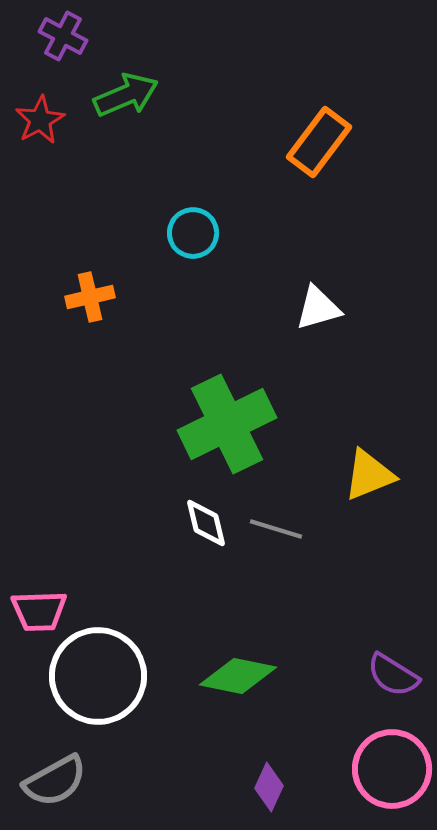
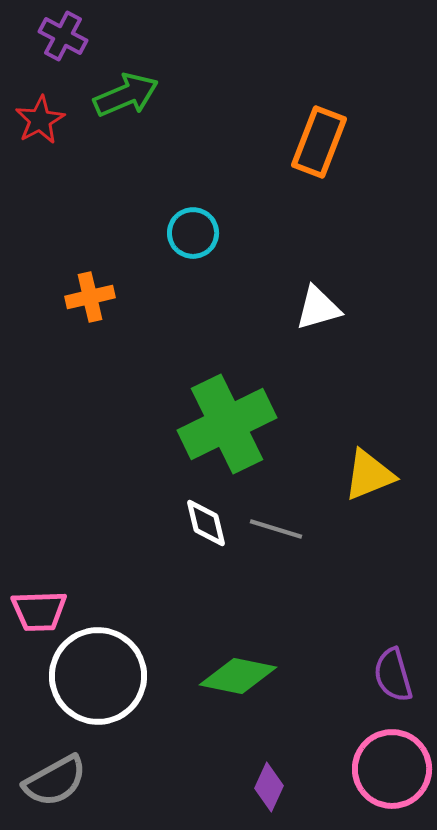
orange rectangle: rotated 16 degrees counterclockwise
purple semicircle: rotated 42 degrees clockwise
